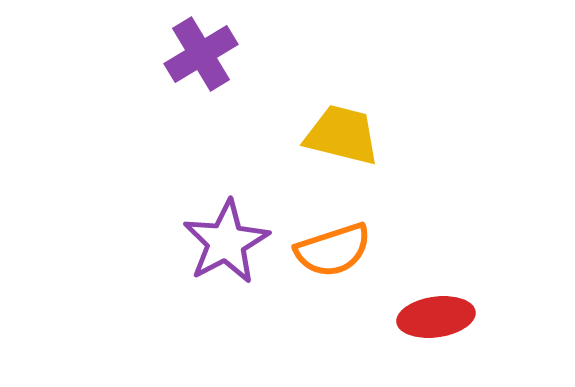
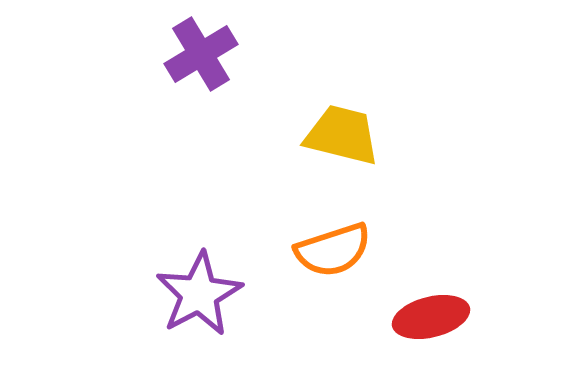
purple star: moved 27 px left, 52 px down
red ellipse: moved 5 px left; rotated 6 degrees counterclockwise
